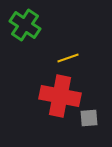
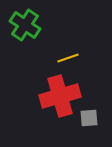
red cross: rotated 27 degrees counterclockwise
